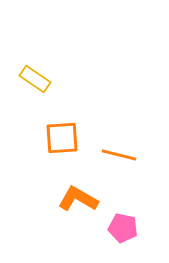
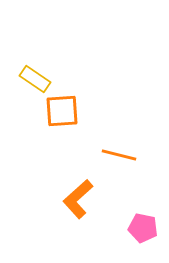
orange square: moved 27 px up
orange L-shape: rotated 72 degrees counterclockwise
pink pentagon: moved 20 px right
